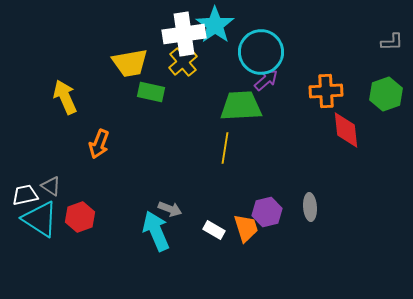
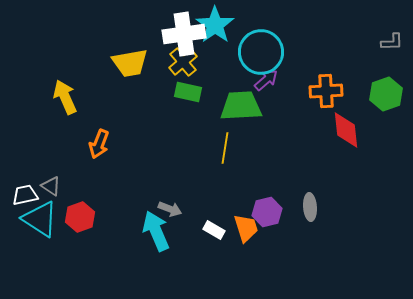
green rectangle: moved 37 px right
